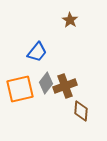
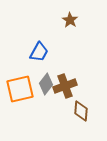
blue trapezoid: moved 2 px right; rotated 10 degrees counterclockwise
gray diamond: moved 1 px down
